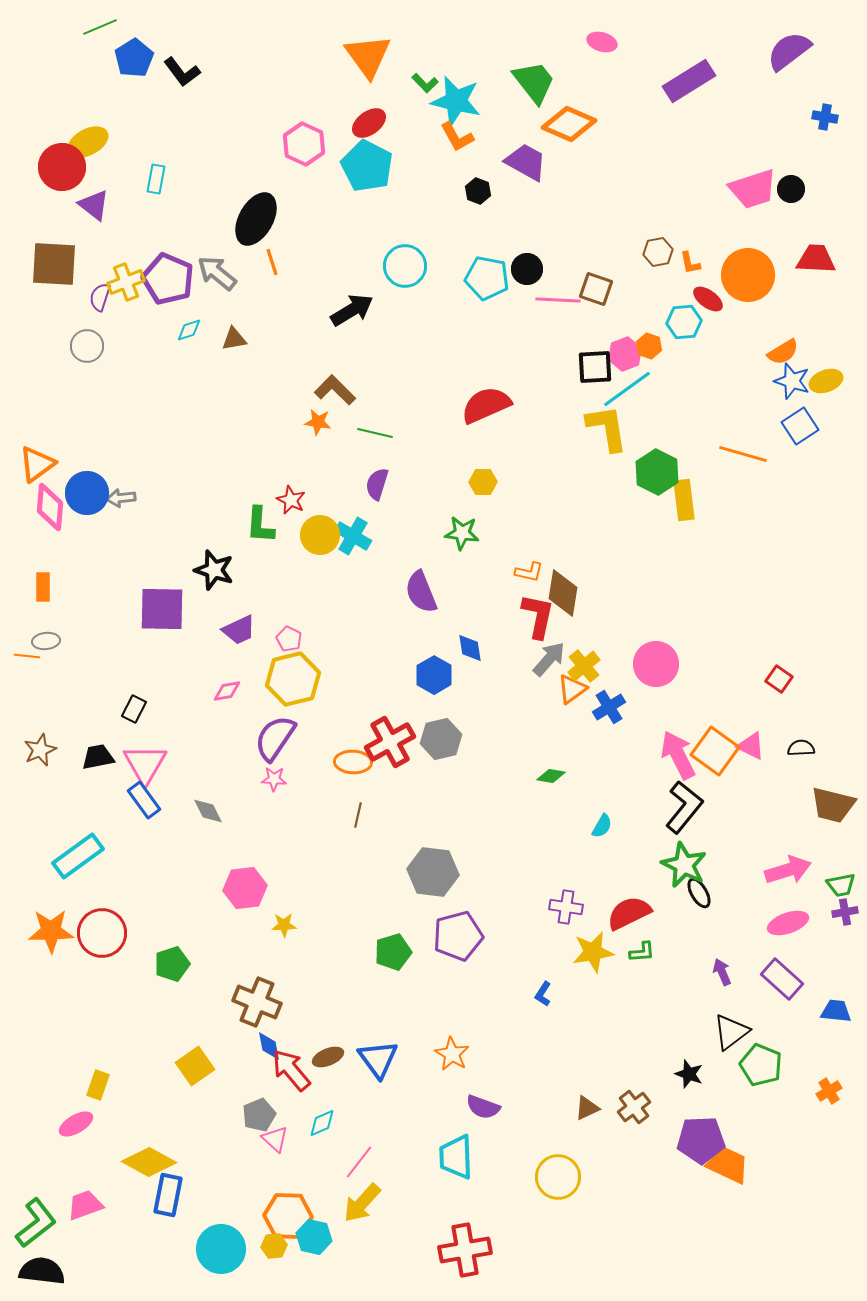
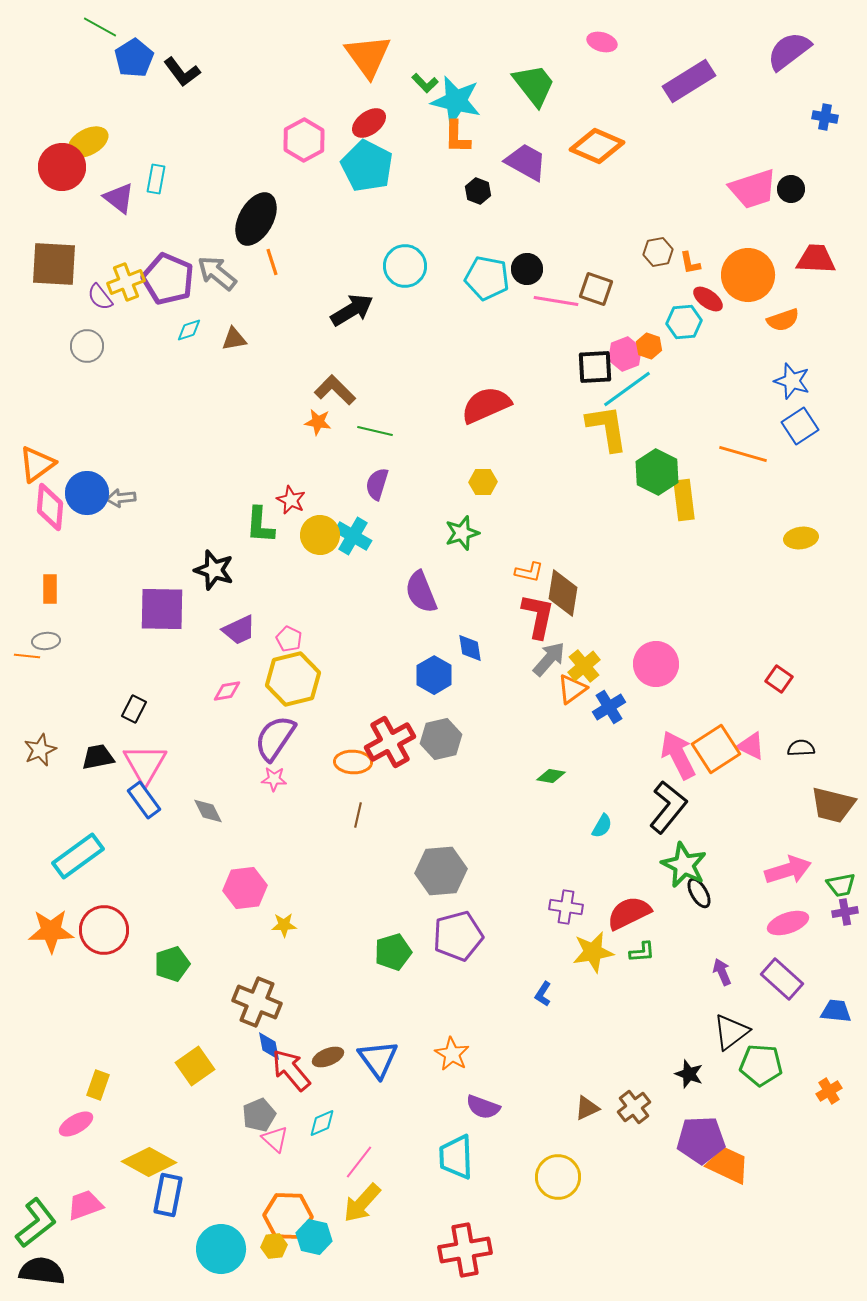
green line at (100, 27): rotated 52 degrees clockwise
green trapezoid at (534, 82): moved 3 px down
orange diamond at (569, 124): moved 28 px right, 22 px down
orange L-shape at (457, 137): rotated 30 degrees clockwise
pink hexagon at (304, 144): moved 4 px up; rotated 6 degrees clockwise
purple triangle at (94, 205): moved 25 px right, 7 px up
purple semicircle at (100, 297): rotated 56 degrees counterclockwise
pink line at (558, 300): moved 2 px left, 1 px down; rotated 6 degrees clockwise
orange semicircle at (783, 352): moved 32 px up; rotated 12 degrees clockwise
yellow ellipse at (826, 381): moved 25 px left, 157 px down; rotated 12 degrees clockwise
green line at (375, 433): moved 2 px up
green star at (462, 533): rotated 24 degrees counterclockwise
orange rectangle at (43, 587): moved 7 px right, 2 px down
orange square at (715, 751): moved 1 px right, 2 px up; rotated 21 degrees clockwise
black L-shape at (684, 807): moved 16 px left
gray hexagon at (433, 872): moved 8 px right, 1 px up; rotated 12 degrees counterclockwise
red circle at (102, 933): moved 2 px right, 3 px up
green pentagon at (761, 1065): rotated 18 degrees counterclockwise
